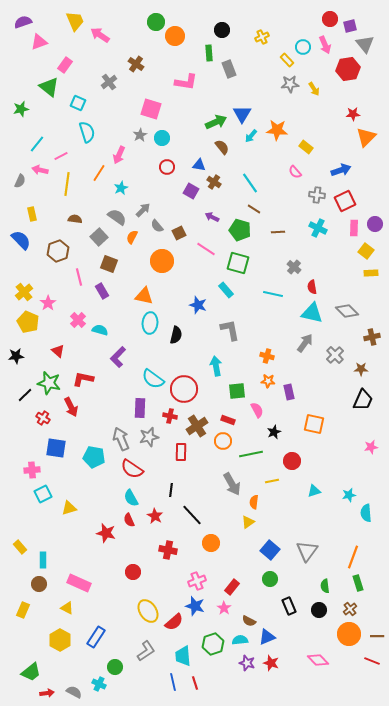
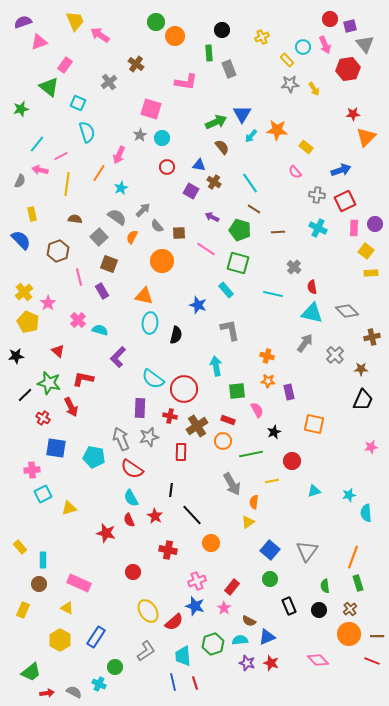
brown square at (179, 233): rotated 24 degrees clockwise
